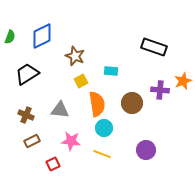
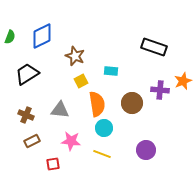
red square: rotated 16 degrees clockwise
